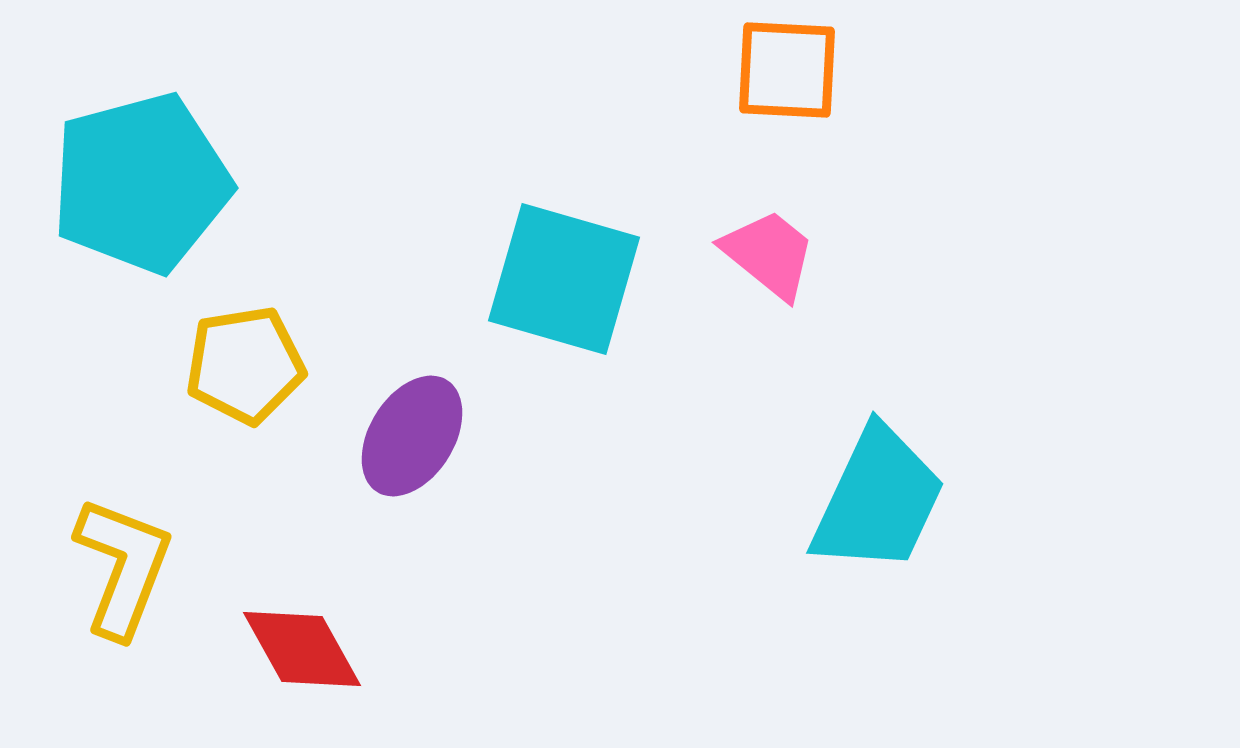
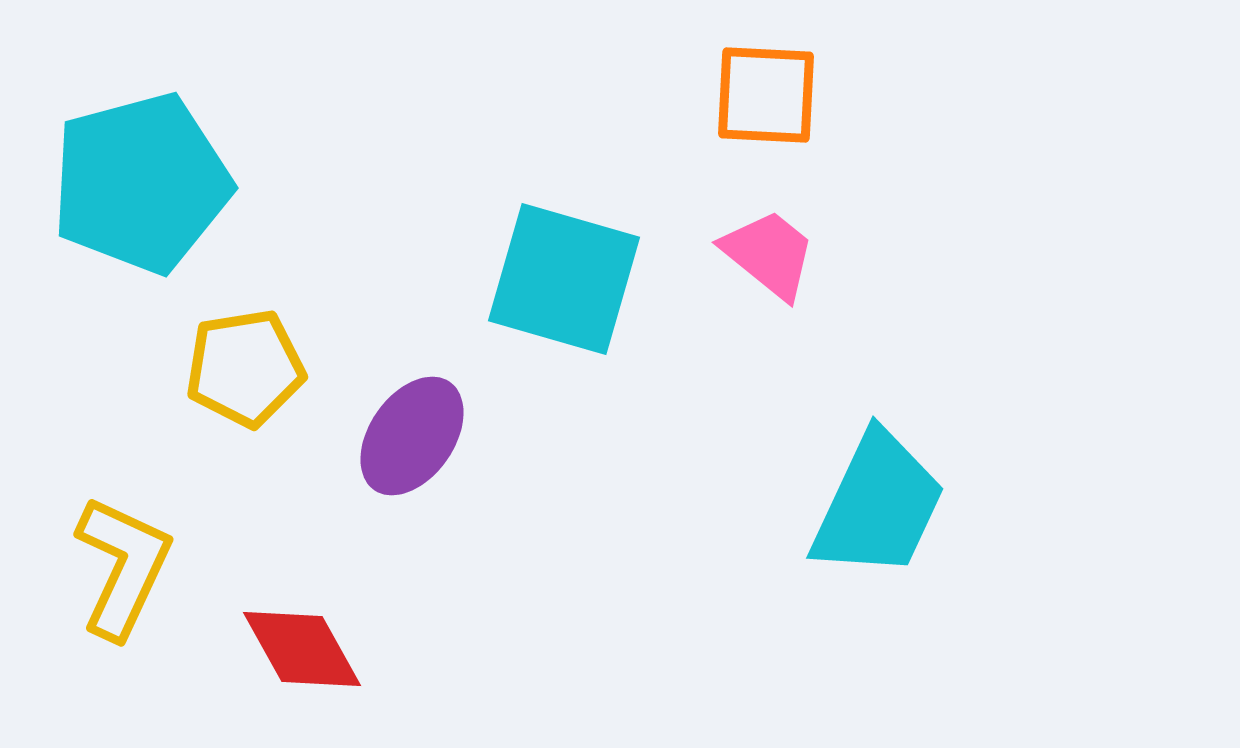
orange square: moved 21 px left, 25 px down
yellow pentagon: moved 3 px down
purple ellipse: rotated 3 degrees clockwise
cyan trapezoid: moved 5 px down
yellow L-shape: rotated 4 degrees clockwise
